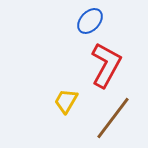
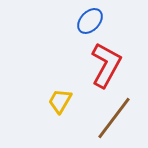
yellow trapezoid: moved 6 px left
brown line: moved 1 px right
